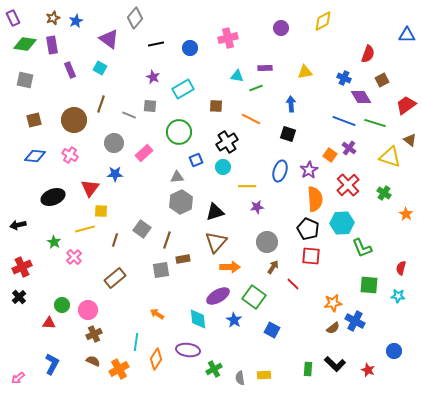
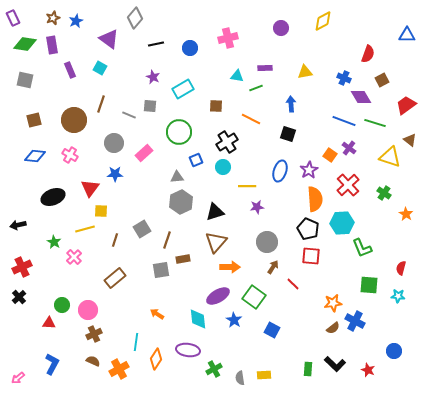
gray square at (142, 229): rotated 24 degrees clockwise
